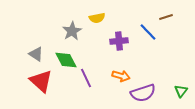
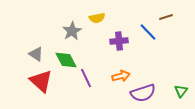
orange arrow: rotated 30 degrees counterclockwise
